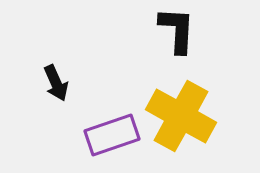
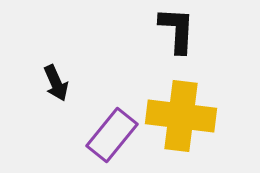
yellow cross: rotated 22 degrees counterclockwise
purple rectangle: rotated 32 degrees counterclockwise
